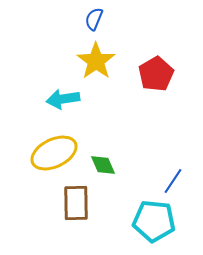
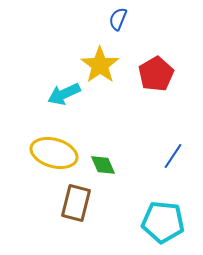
blue semicircle: moved 24 px right
yellow star: moved 4 px right, 4 px down
cyan arrow: moved 1 px right, 5 px up; rotated 16 degrees counterclockwise
yellow ellipse: rotated 42 degrees clockwise
blue line: moved 25 px up
brown rectangle: rotated 15 degrees clockwise
cyan pentagon: moved 9 px right, 1 px down
